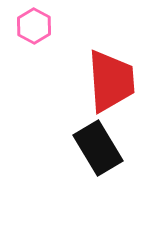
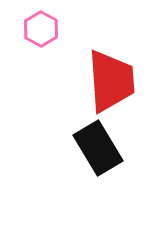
pink hexagon: moved 7 px right, 3 px down
